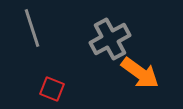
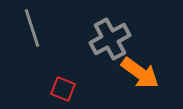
red square: moved 11 px right
